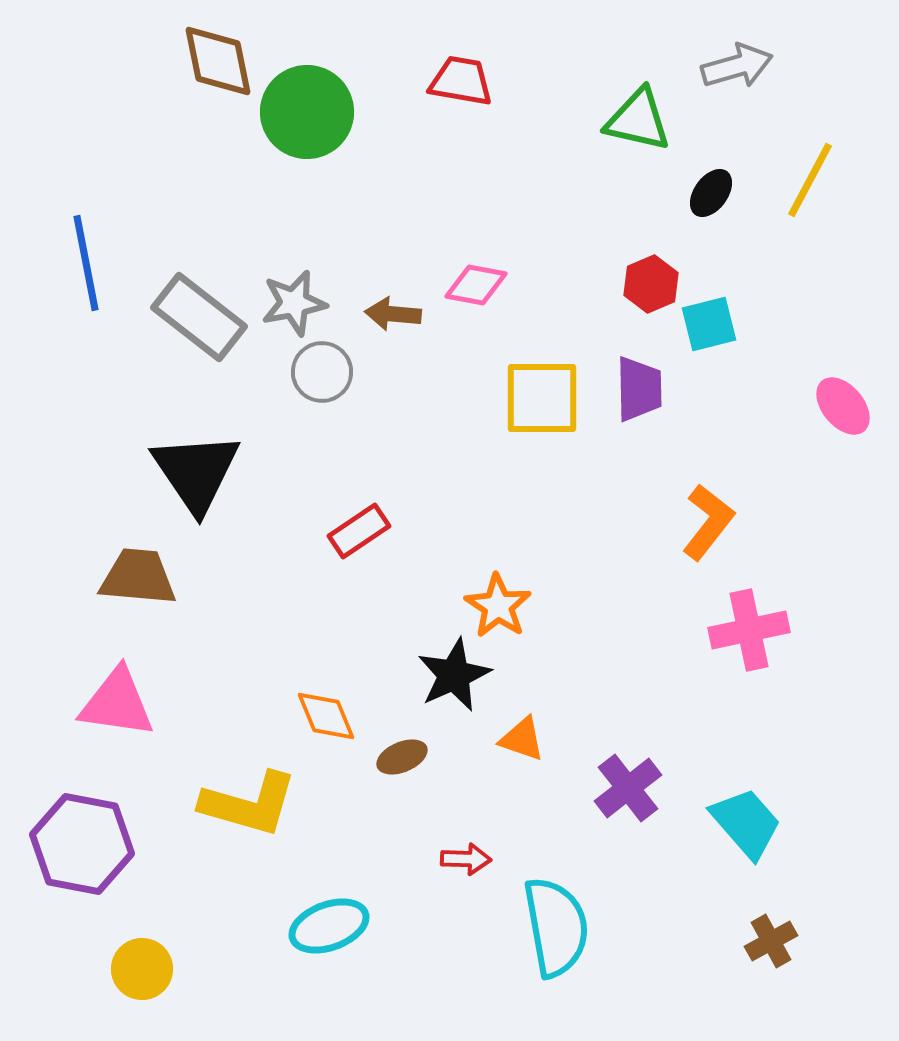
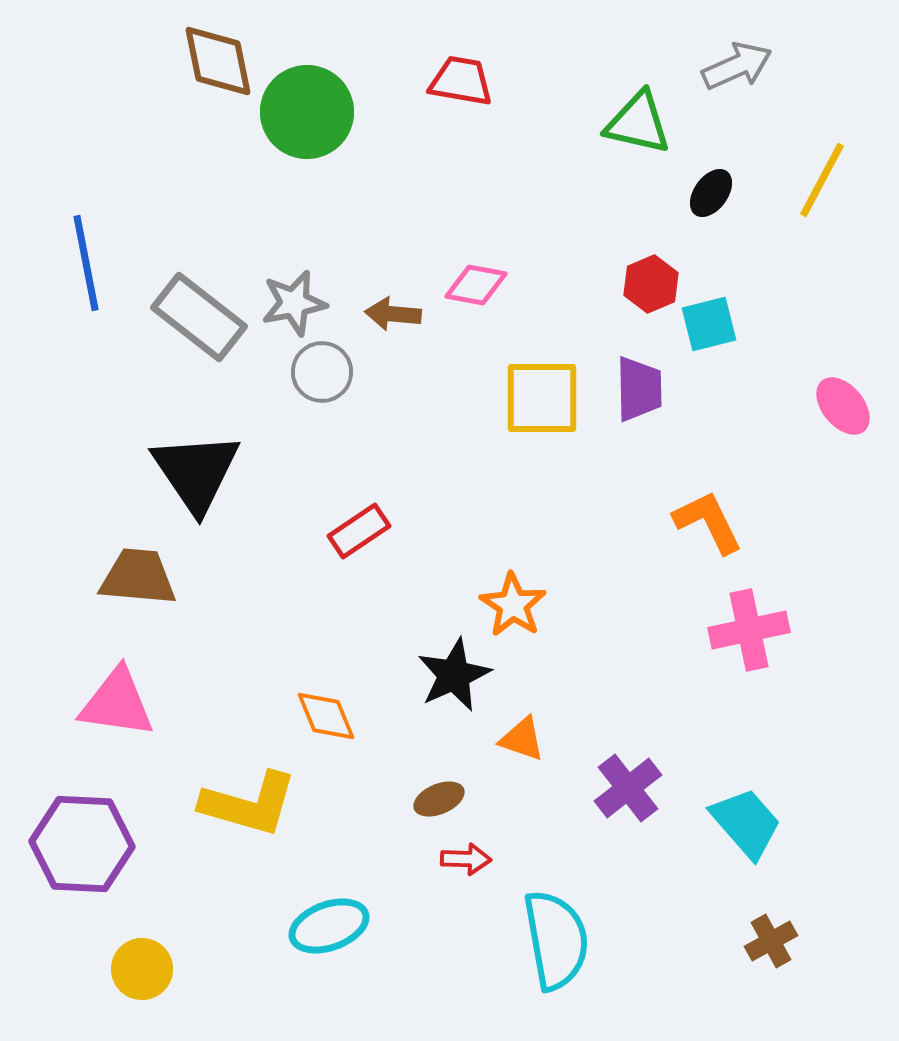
gray arrow: rotated 8 degrees counterclockwise
green triangle: moved 3 px down
yellow line: moved 12 px right
orange L-shape: rotated 64 degrees counterclockwise
orange star: moved 15 px right, 1 px up
brown ellipse: moved 37 px right, 42 px down
purple hexagon: rotated 8 degrees counterclockwise
cyan semicircle: moved 13 px down
